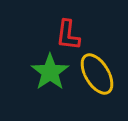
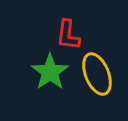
yellow ellipse: rotated 9 degrees clockwise
